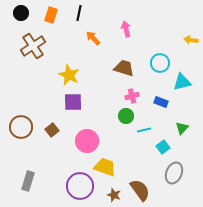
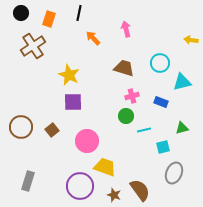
orange rectangle: moved 2 px left, 4 px down
green triangle: rotated 32 degrees clockwise
cyan square: rotated 24 degrees clockwise
